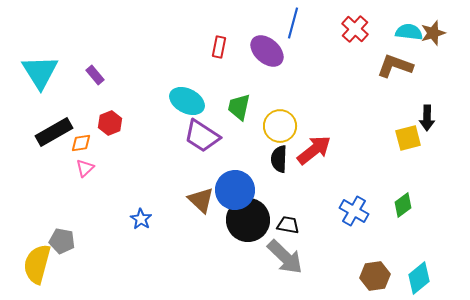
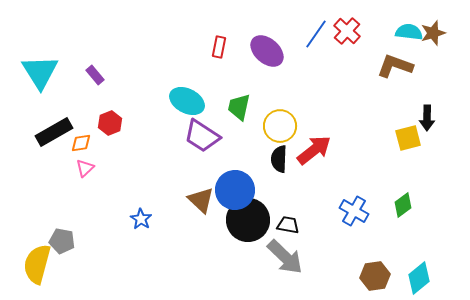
blue line: moved 23 px right, 11 px down; rotated 20 degrees clockwise
red cross: moved 8 px left, 2 px down
